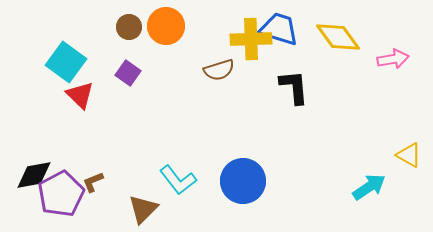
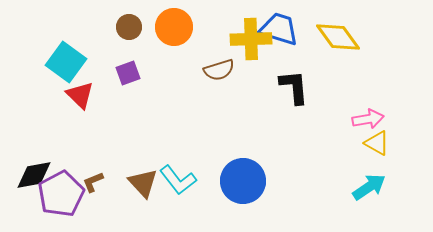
orange circle: moved 8 px right, 1 px down
pink arrow: moved 25 px left, 60 px down
purple square: rotated 35 degrees clockwise
yellow triangle: moved 32 px left, 12 px up
brown triangle: moved 26 px up; rotated 28 degrees counterclockwise
